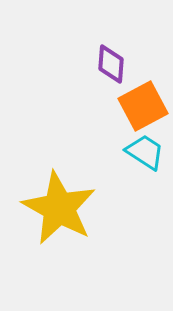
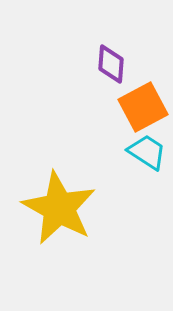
orange square: moved 1 px down
cyan trapezoid: moved 2 px right
